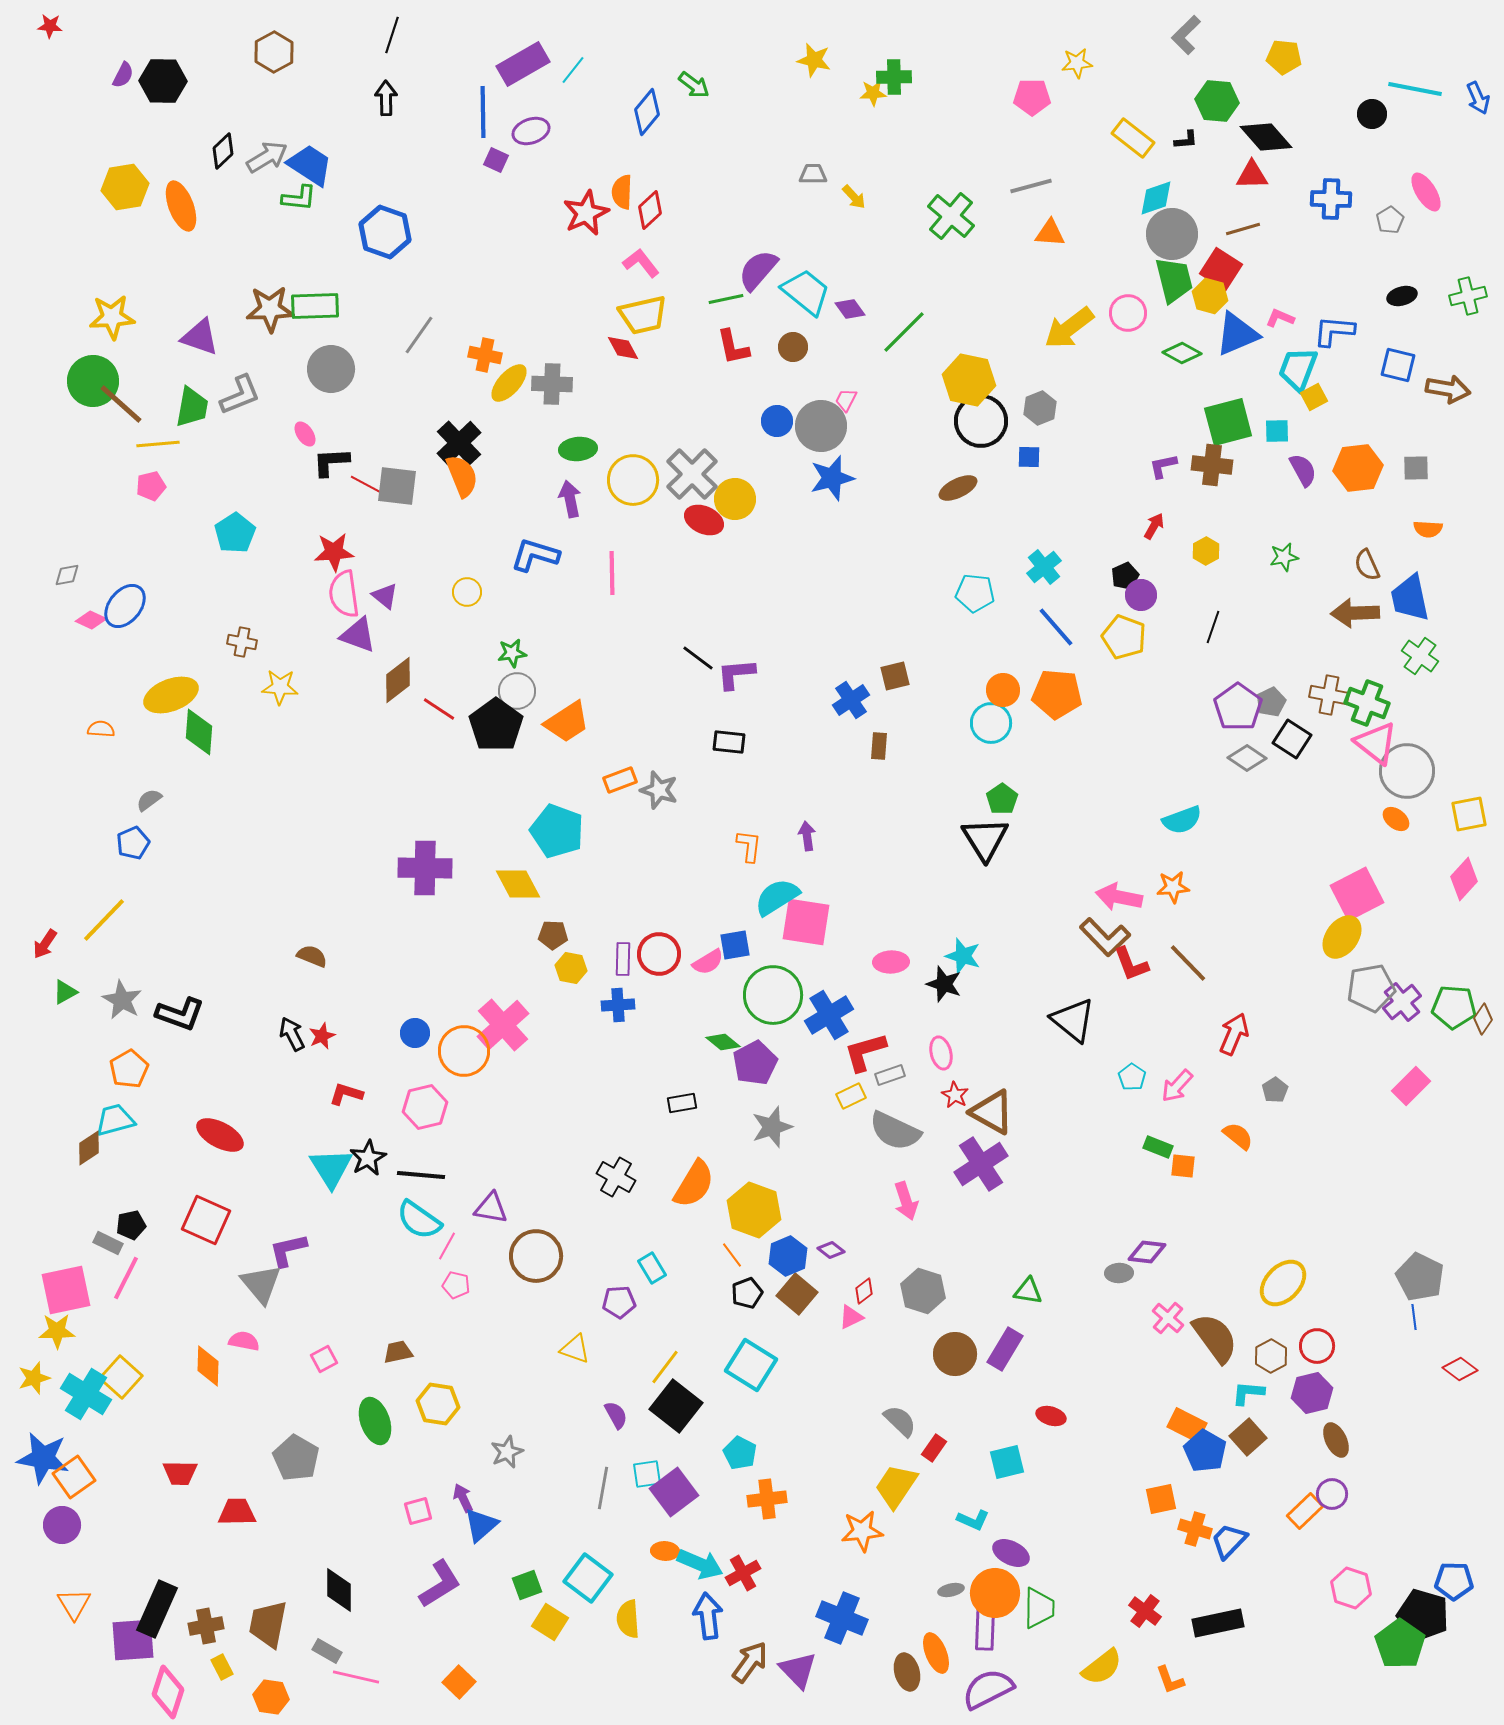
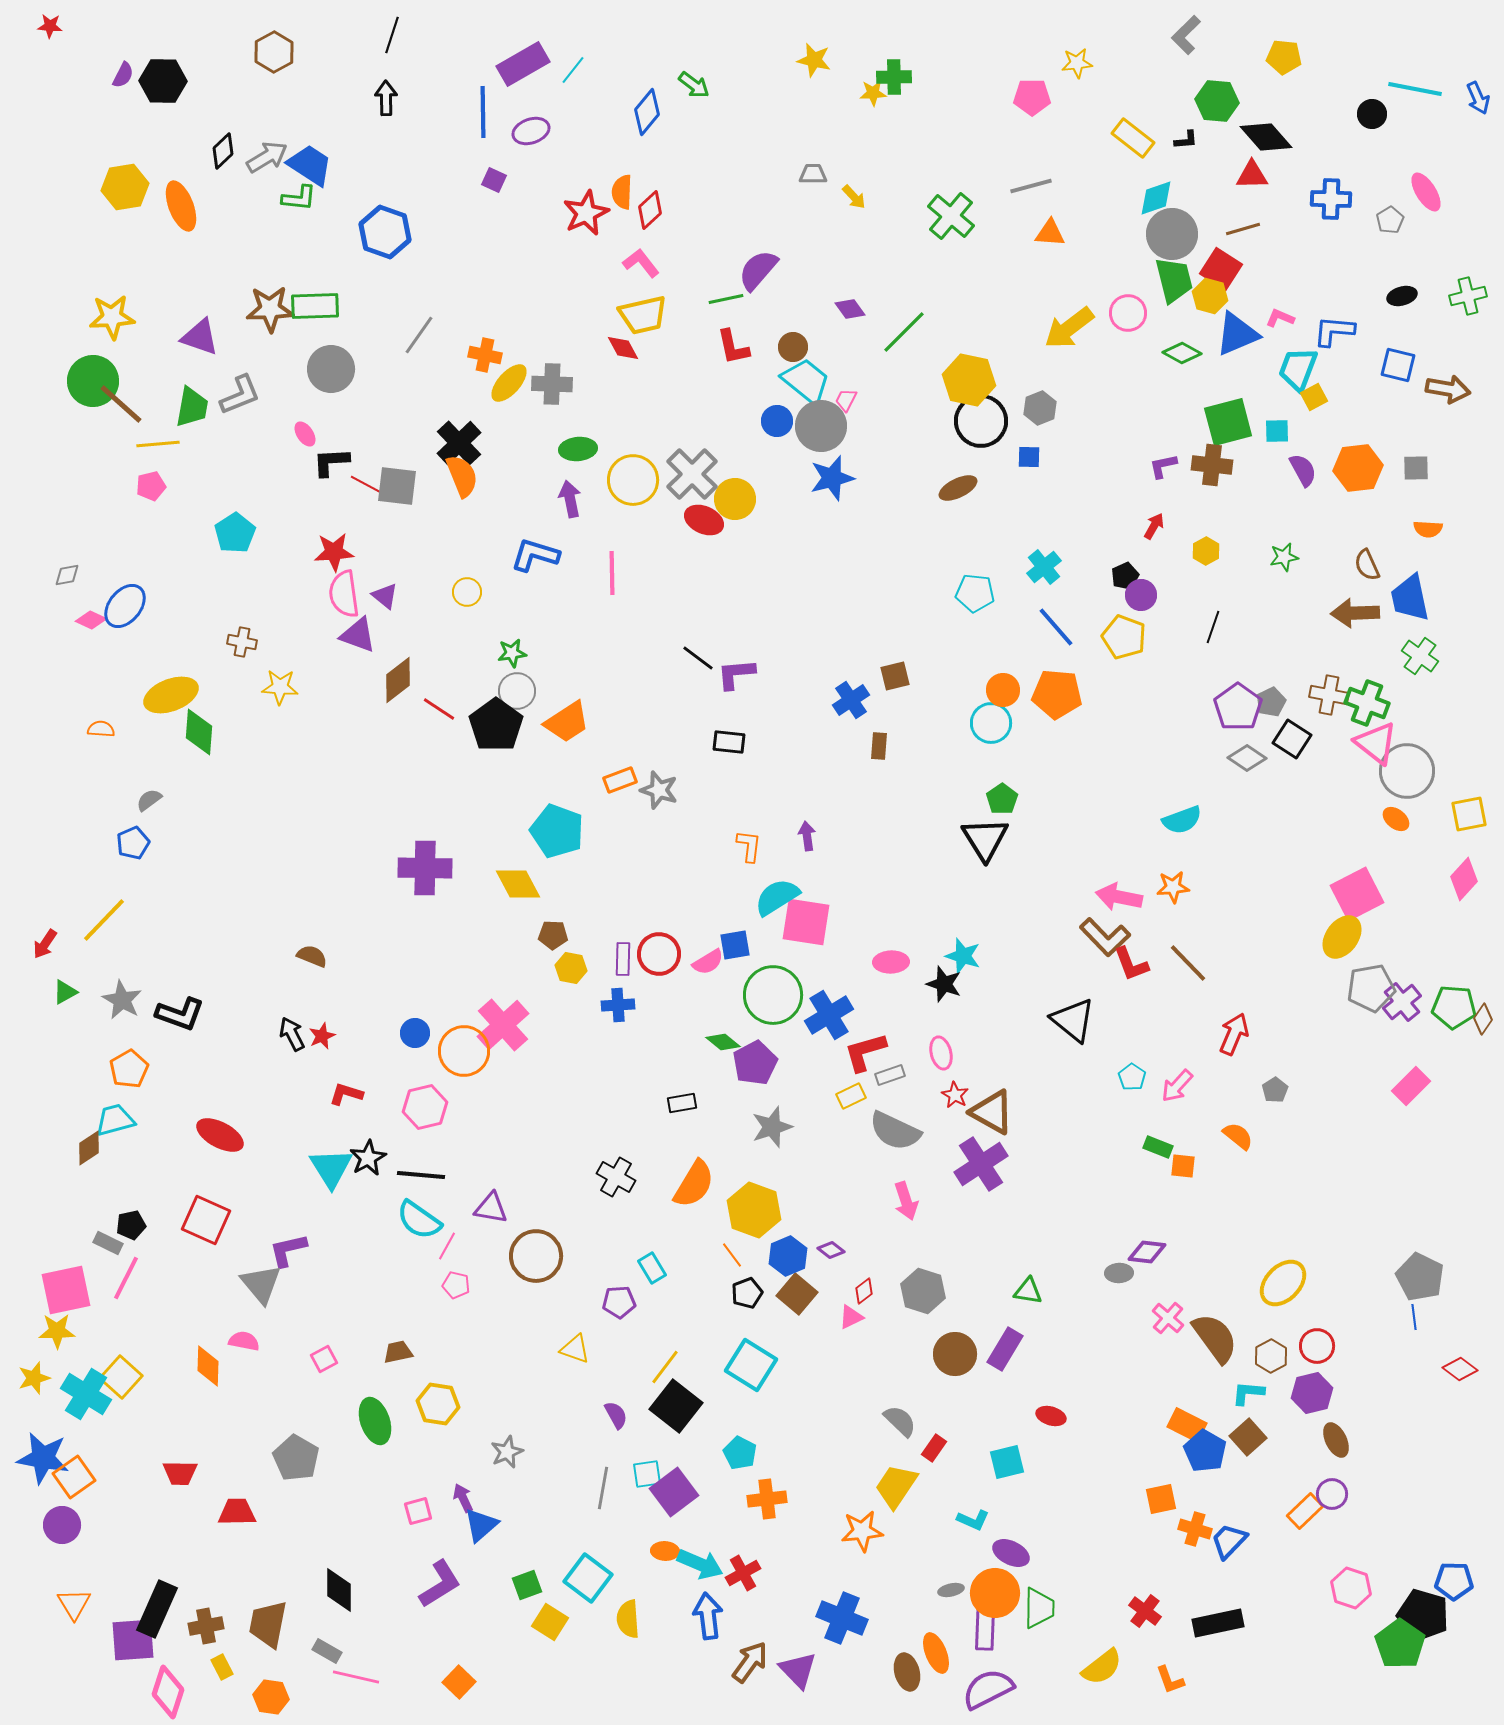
purple square at (496, 160): moved 2 px left, 20 px down
cyan trapezoid at (806, 292): moved 89 px down
